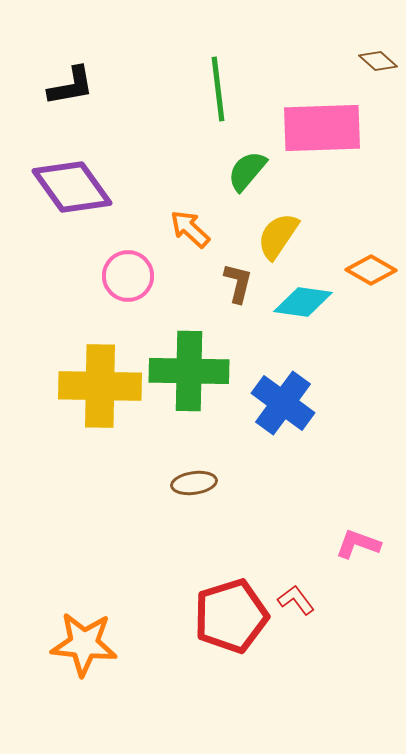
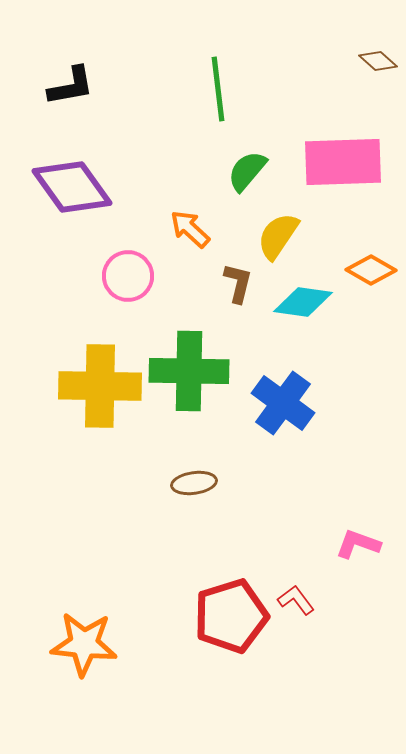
pink rectangle: moved 21 px right, 34 px down
